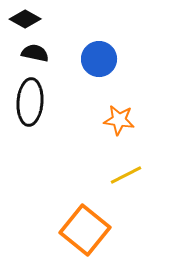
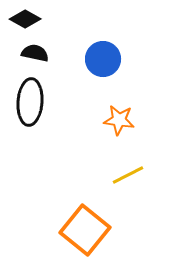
blue circle: moved 4 px right
yellow line: moved 2 px right
